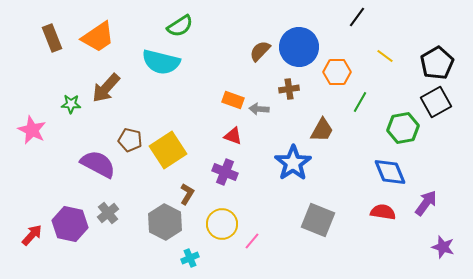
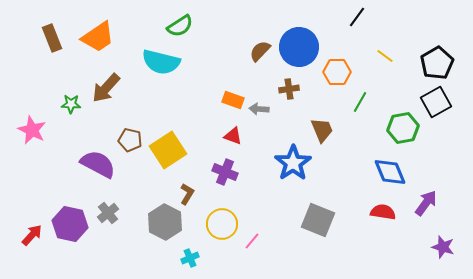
brown trapezoid: rotated 52 degrees counterclockwise
